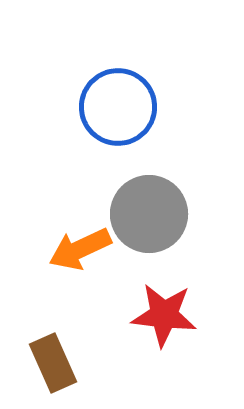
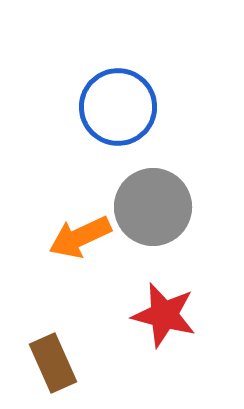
gray circle: moved 4 px right, 7 px up
orange arrow: moved 12 px up
red star: rotated 8 degrees clockwise
